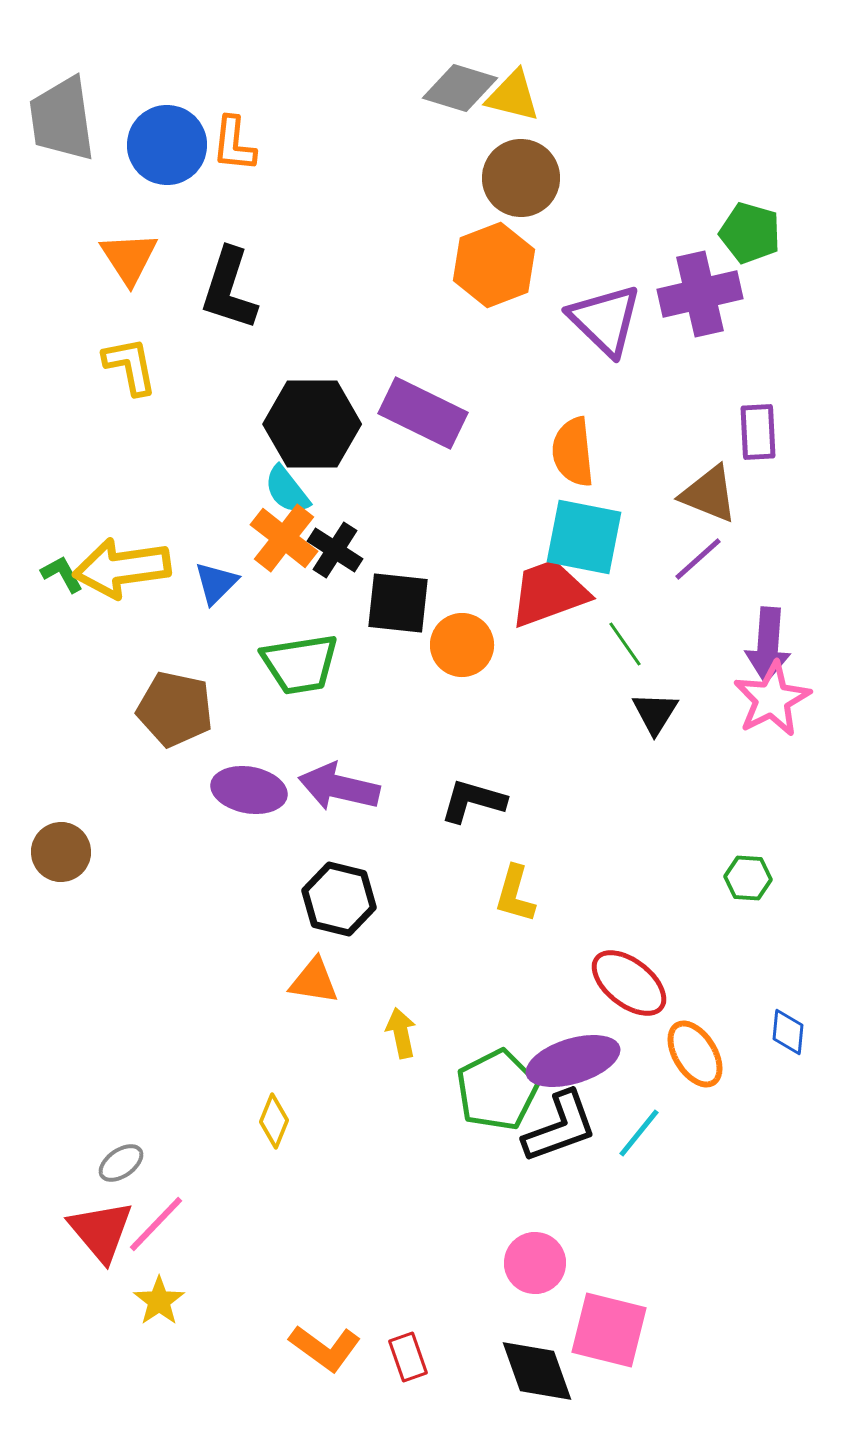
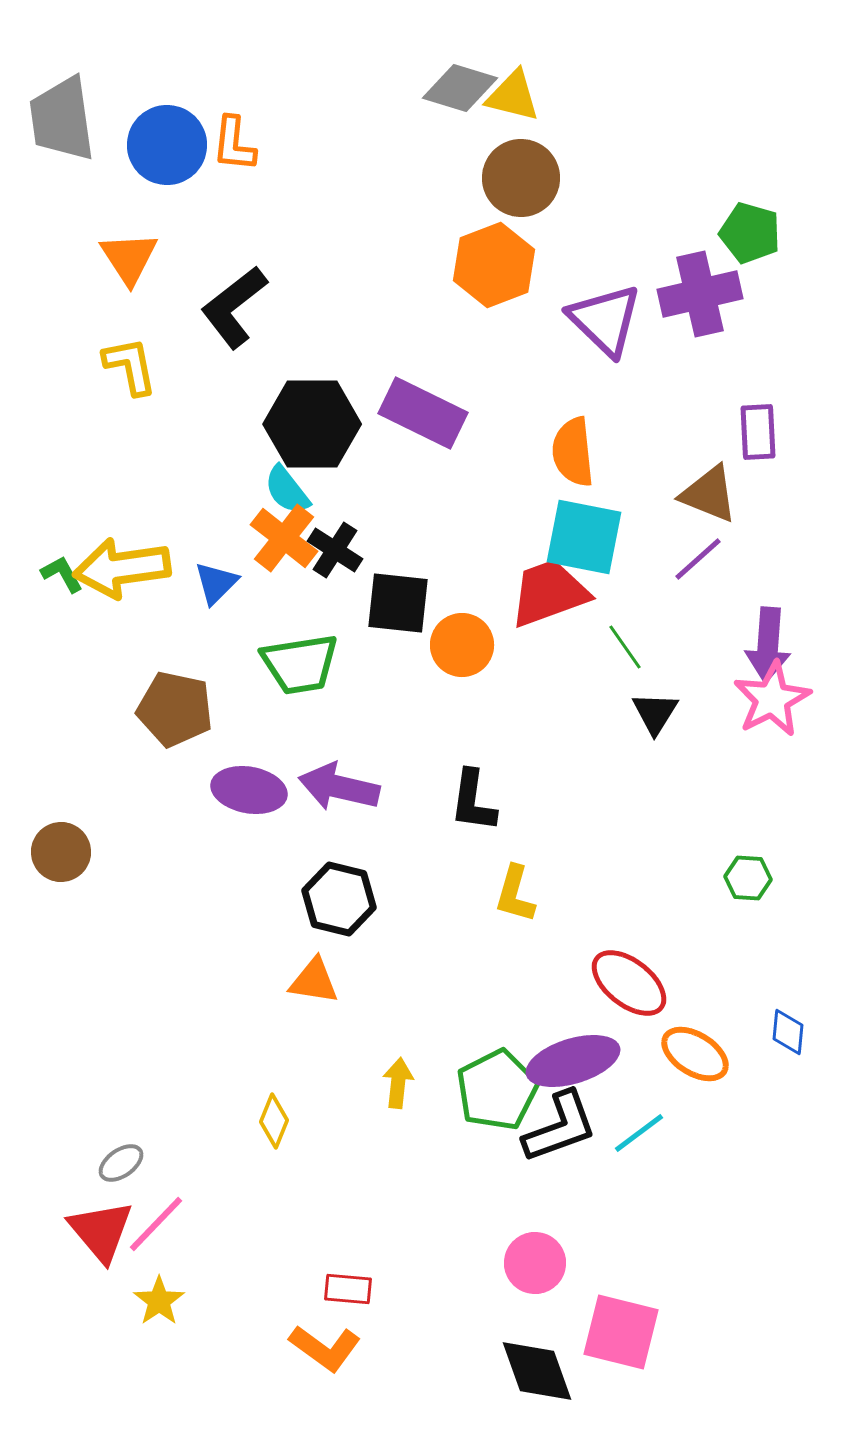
black L-shape at (229, 289): moved 5 px right, 18 px down; rotated 34 degrees clockwise
green line at (625, 644): moved 3 px down
black L-shape at (473, 801): rotated 98 degrees counterclockwise
yellow arrow at (401, 1033): moved 3 px left, 50 px down; rotated 18 degrees clockwise
orange ellipse at (695, 1054): rotated 26 degrees counterclockwise
cyan line at (639, 1133): rotated 14 degrees clockwise
pink square at (609, 1330): moved 12 px right, 2 px down
red rectangle at (408, 1357): moved 60 px left, 68 px up; rotated 66 degrees counterclockwise
